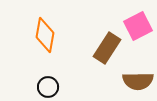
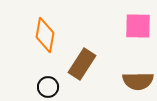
pink square: rotated 28 degrees clockwise
brown rectangle: moved 25 px left, 16 px down
